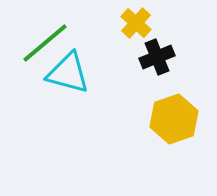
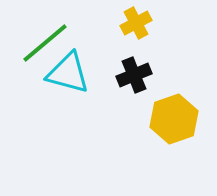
yellow cross: rotated 20 degrees clockwise
black cross: moved 23 px left, 18 px down
